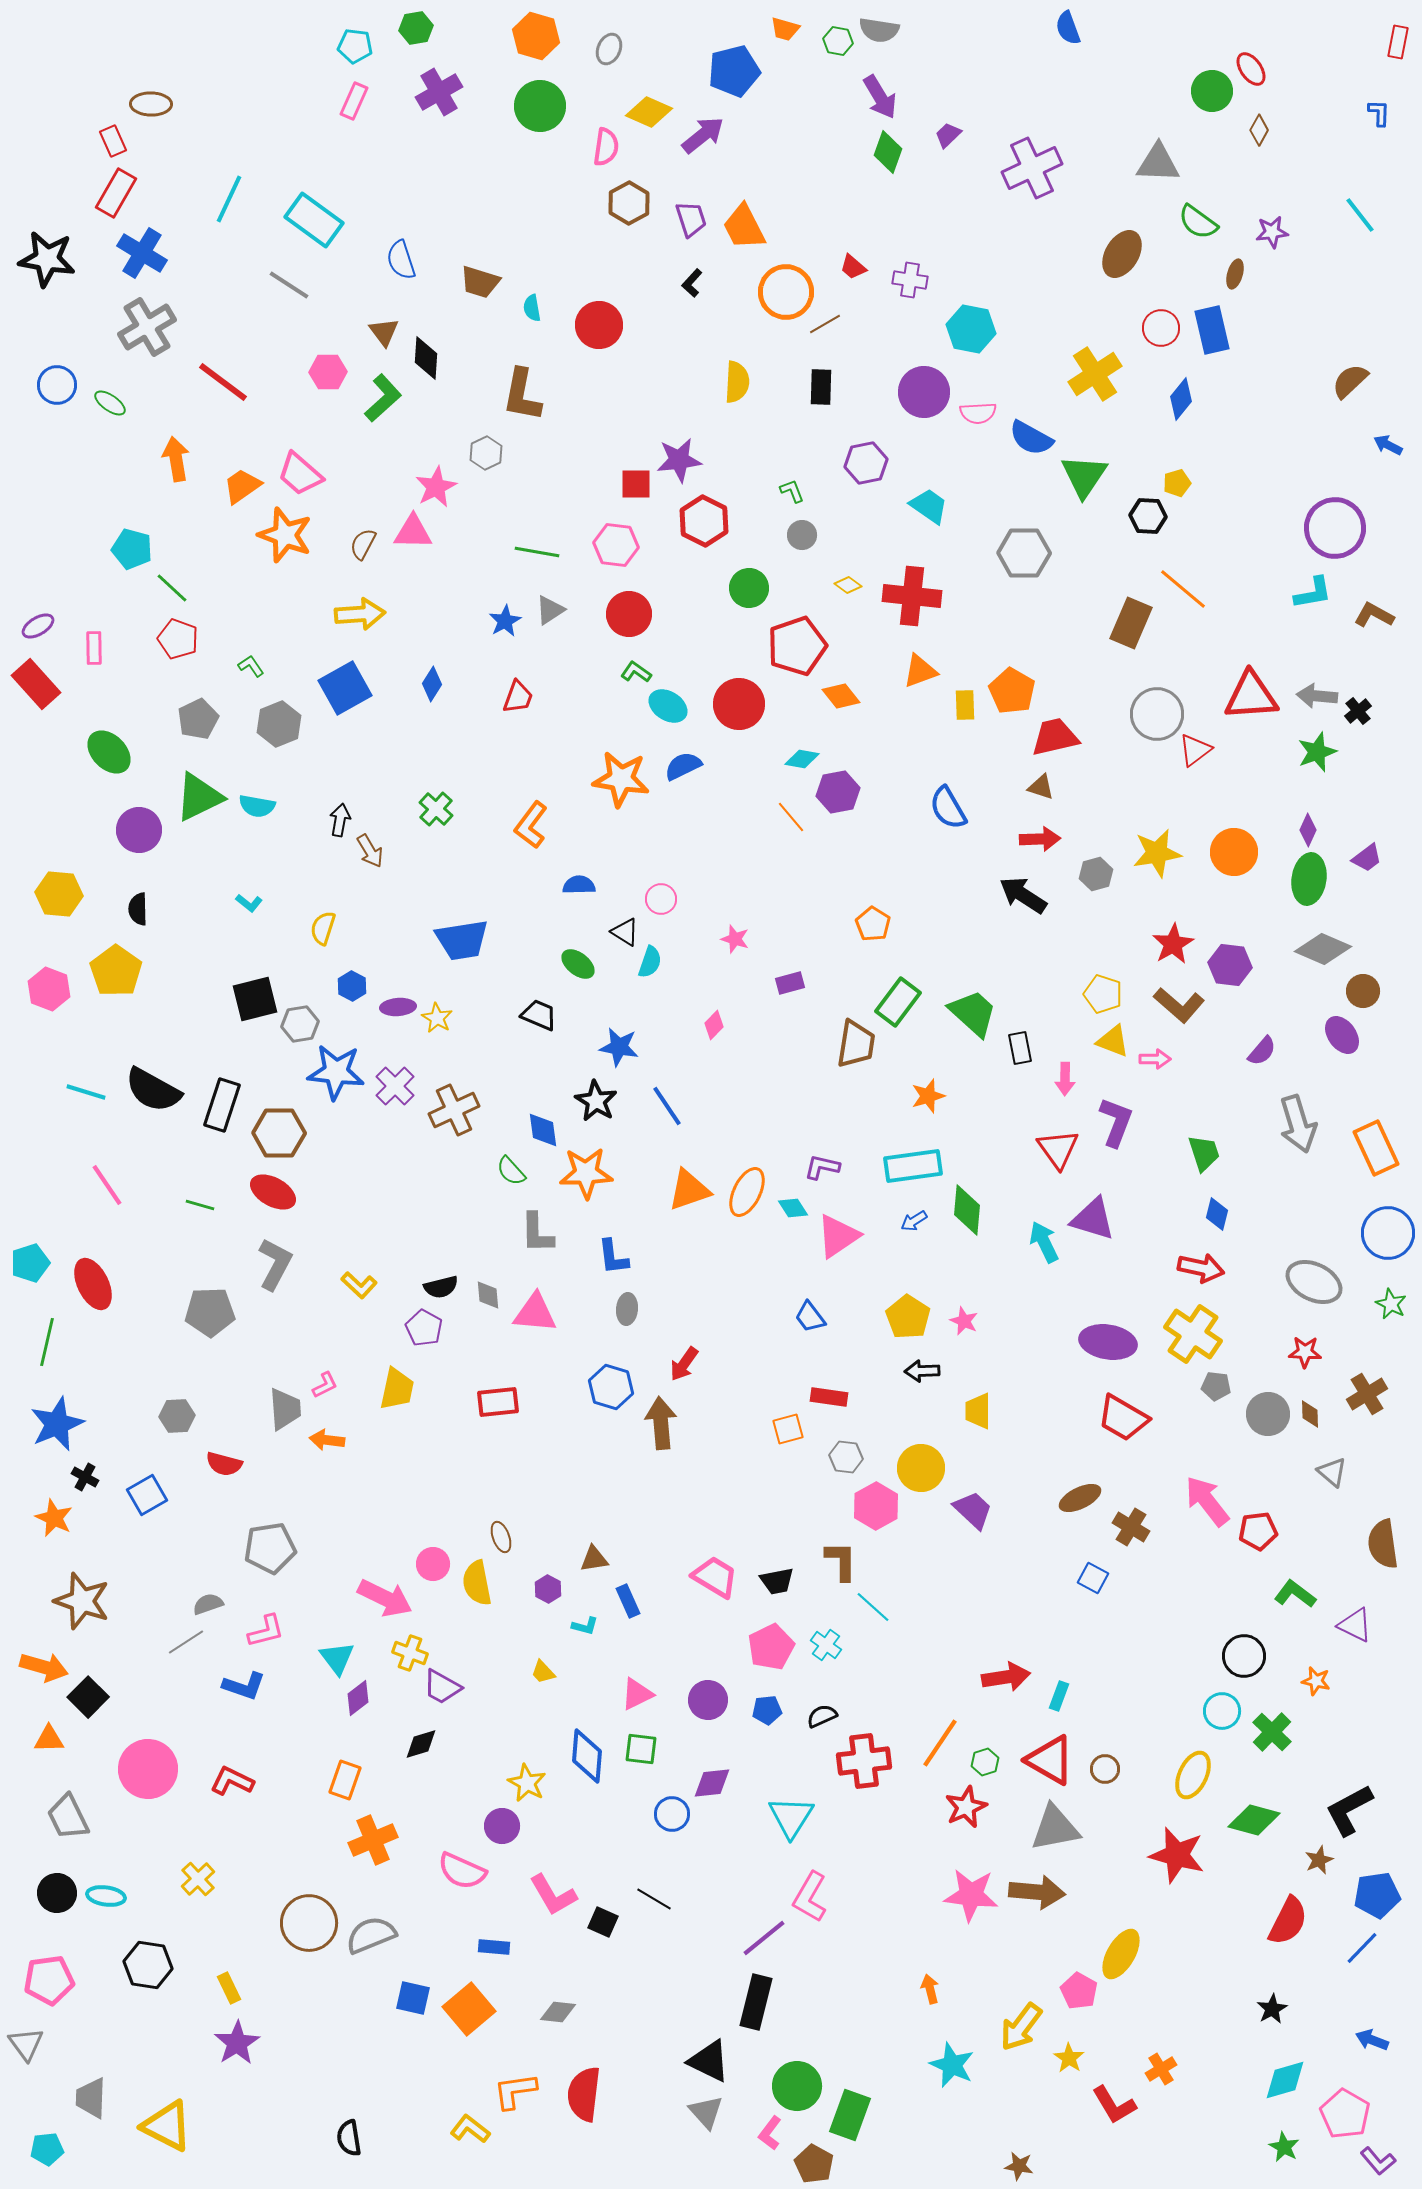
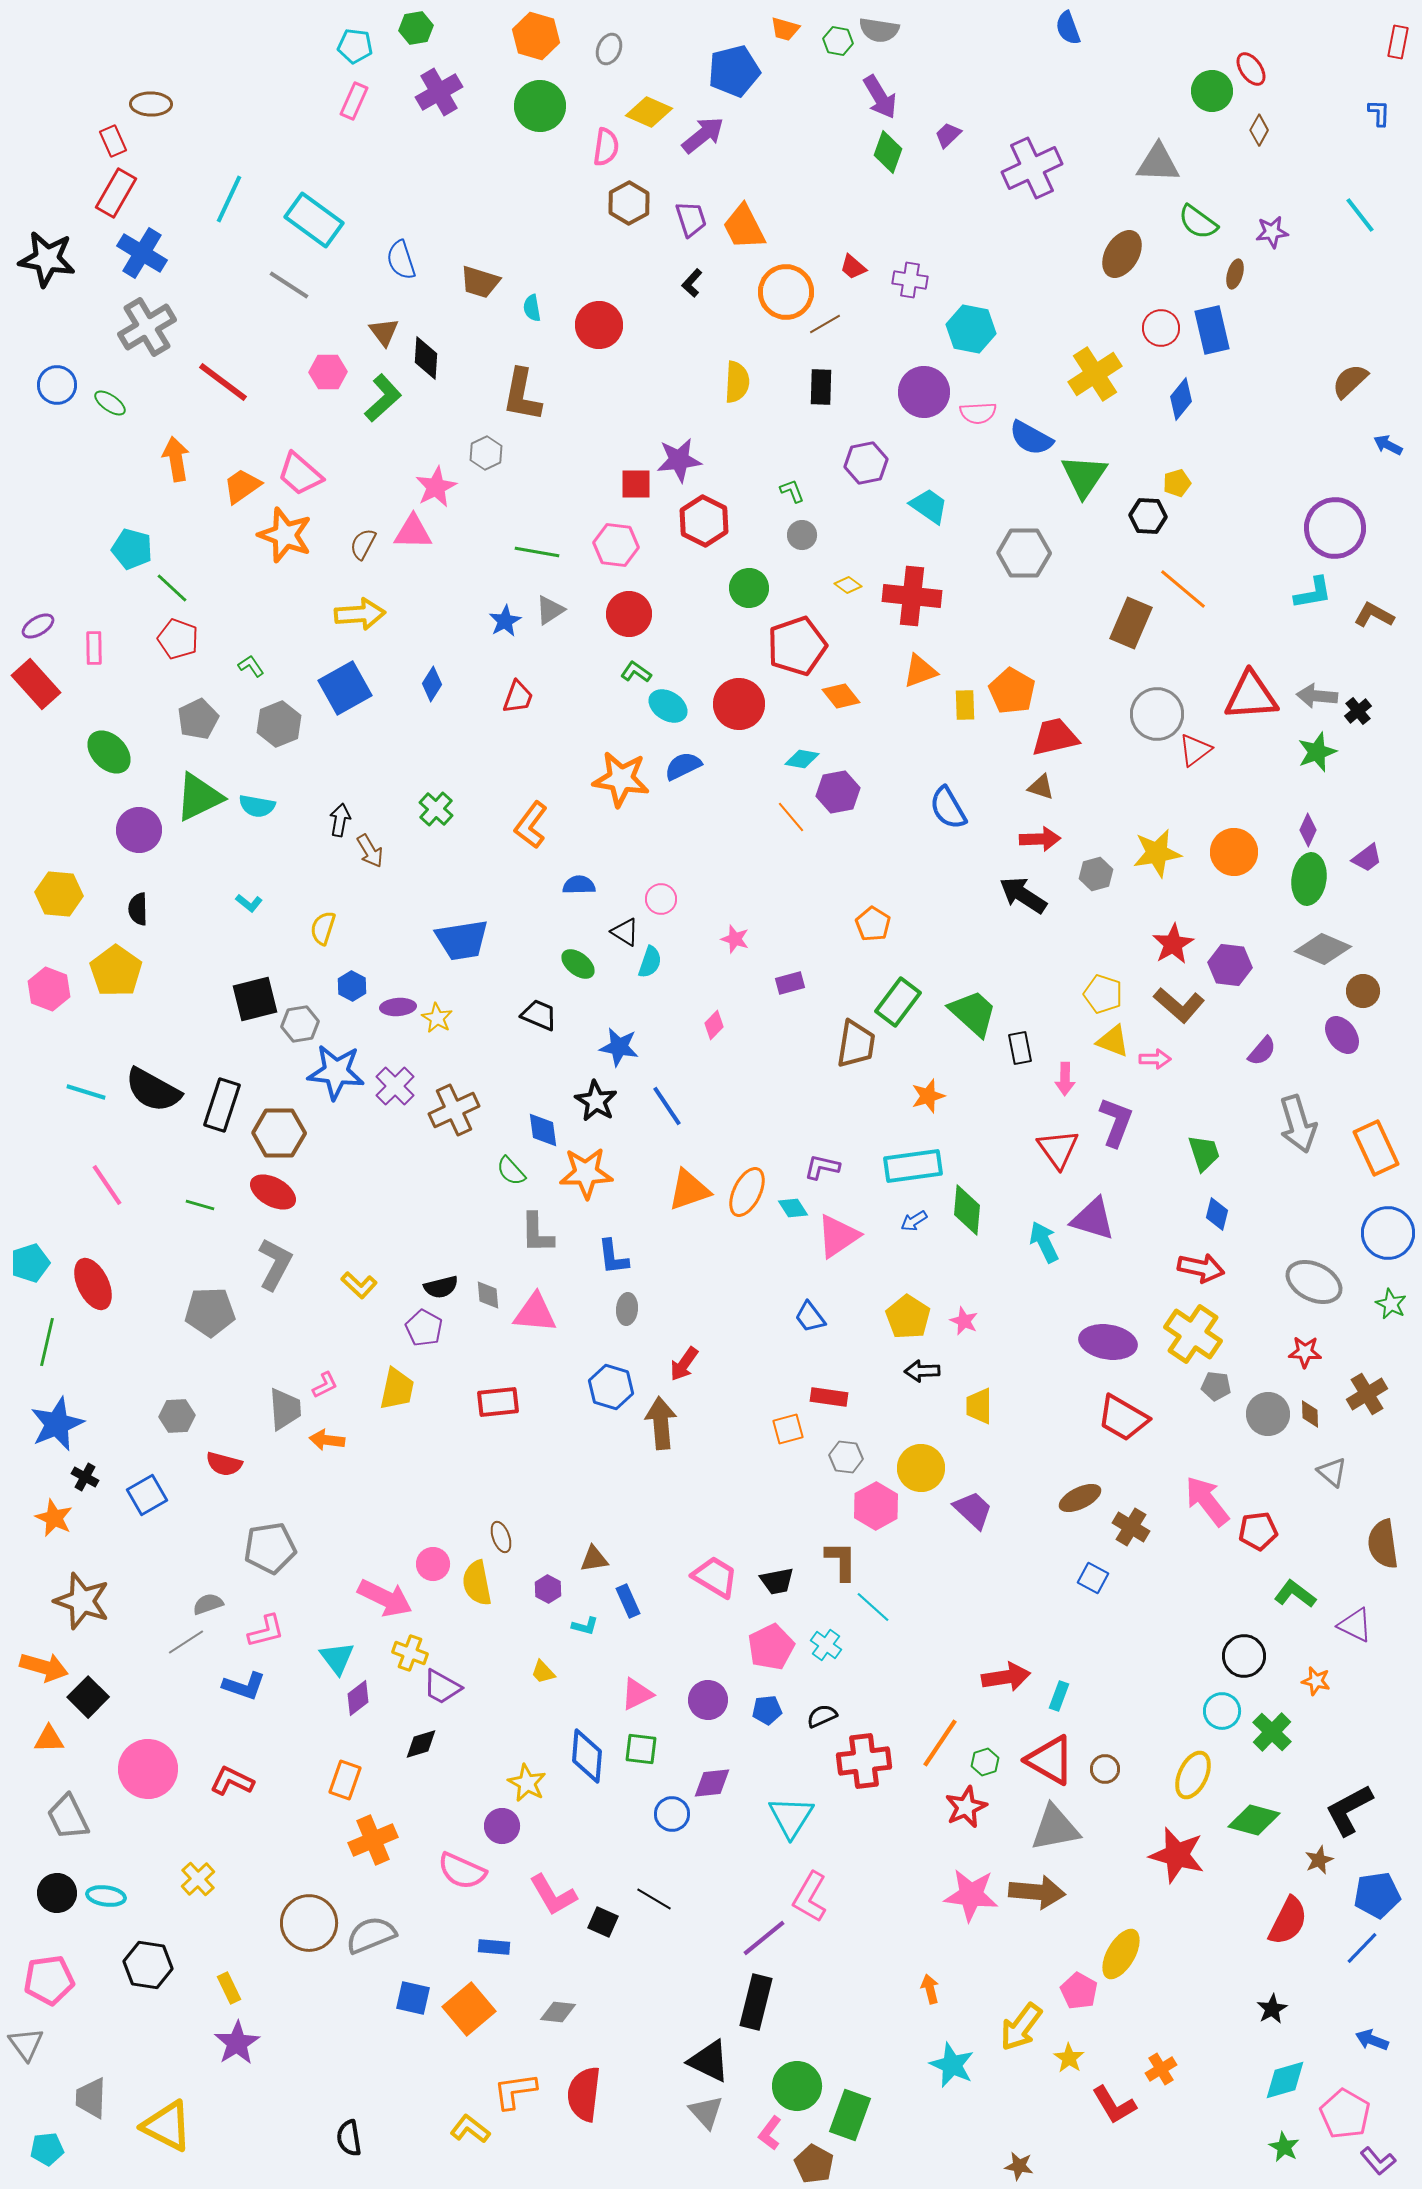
yellow trapezoid at (978, 1411): moved 1 px right, 5 px up
